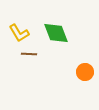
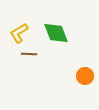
yellow L-shape: rotated 90 degrees clockwise
orange circle: moved 4 px down
